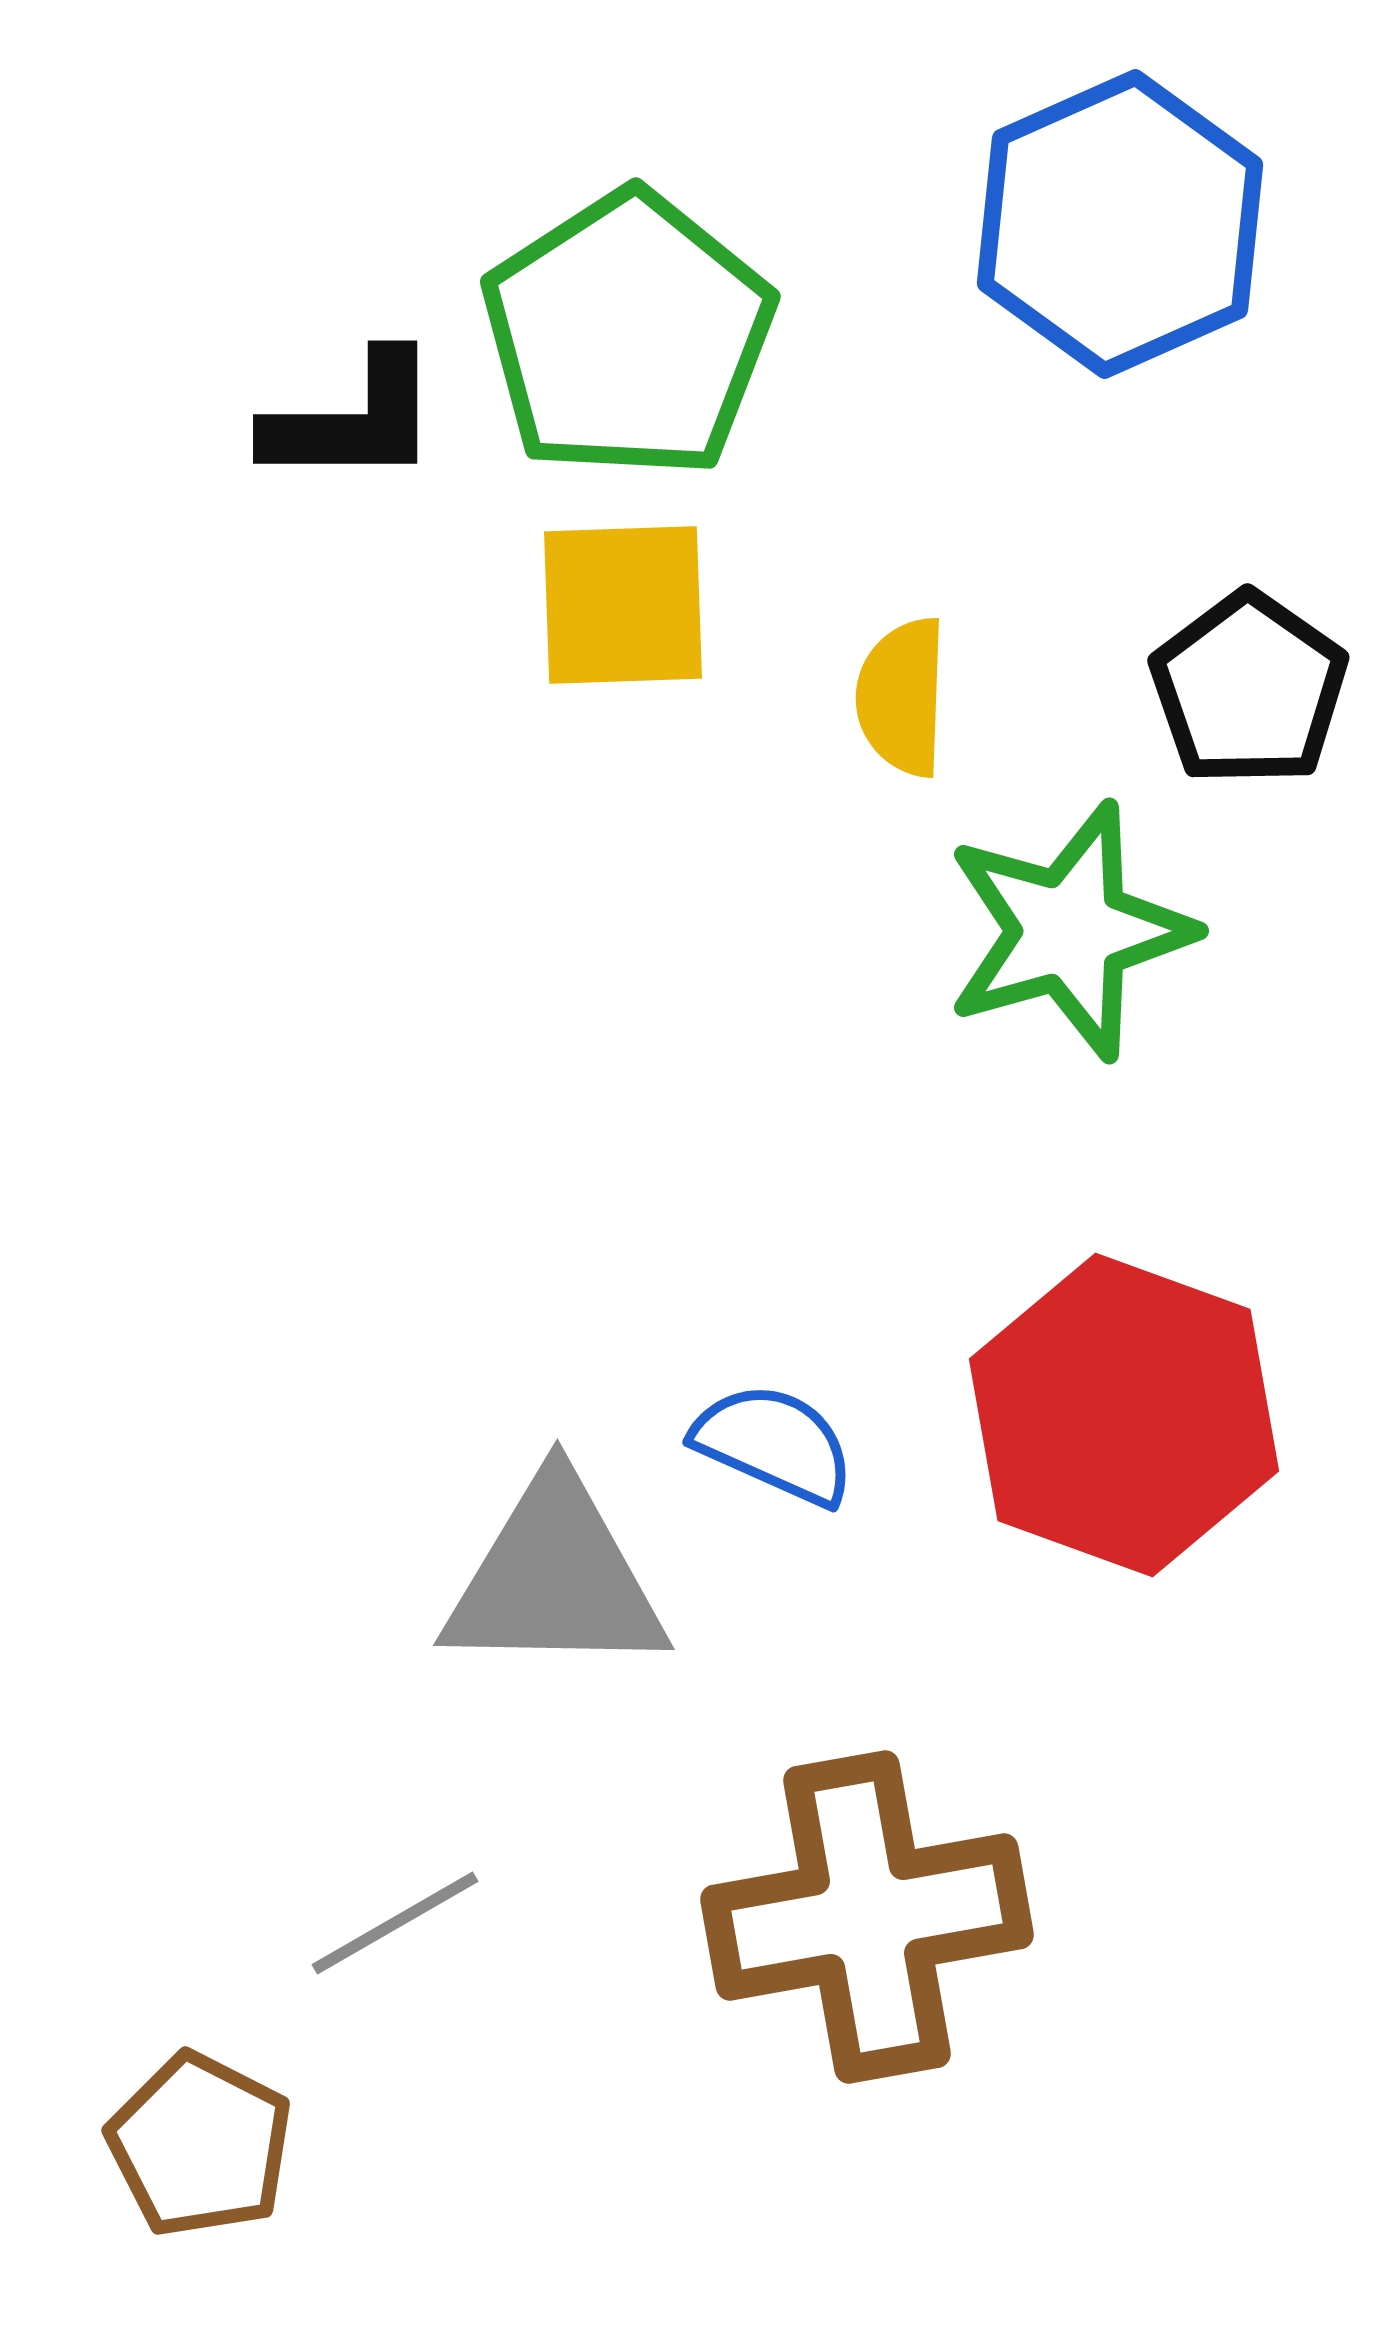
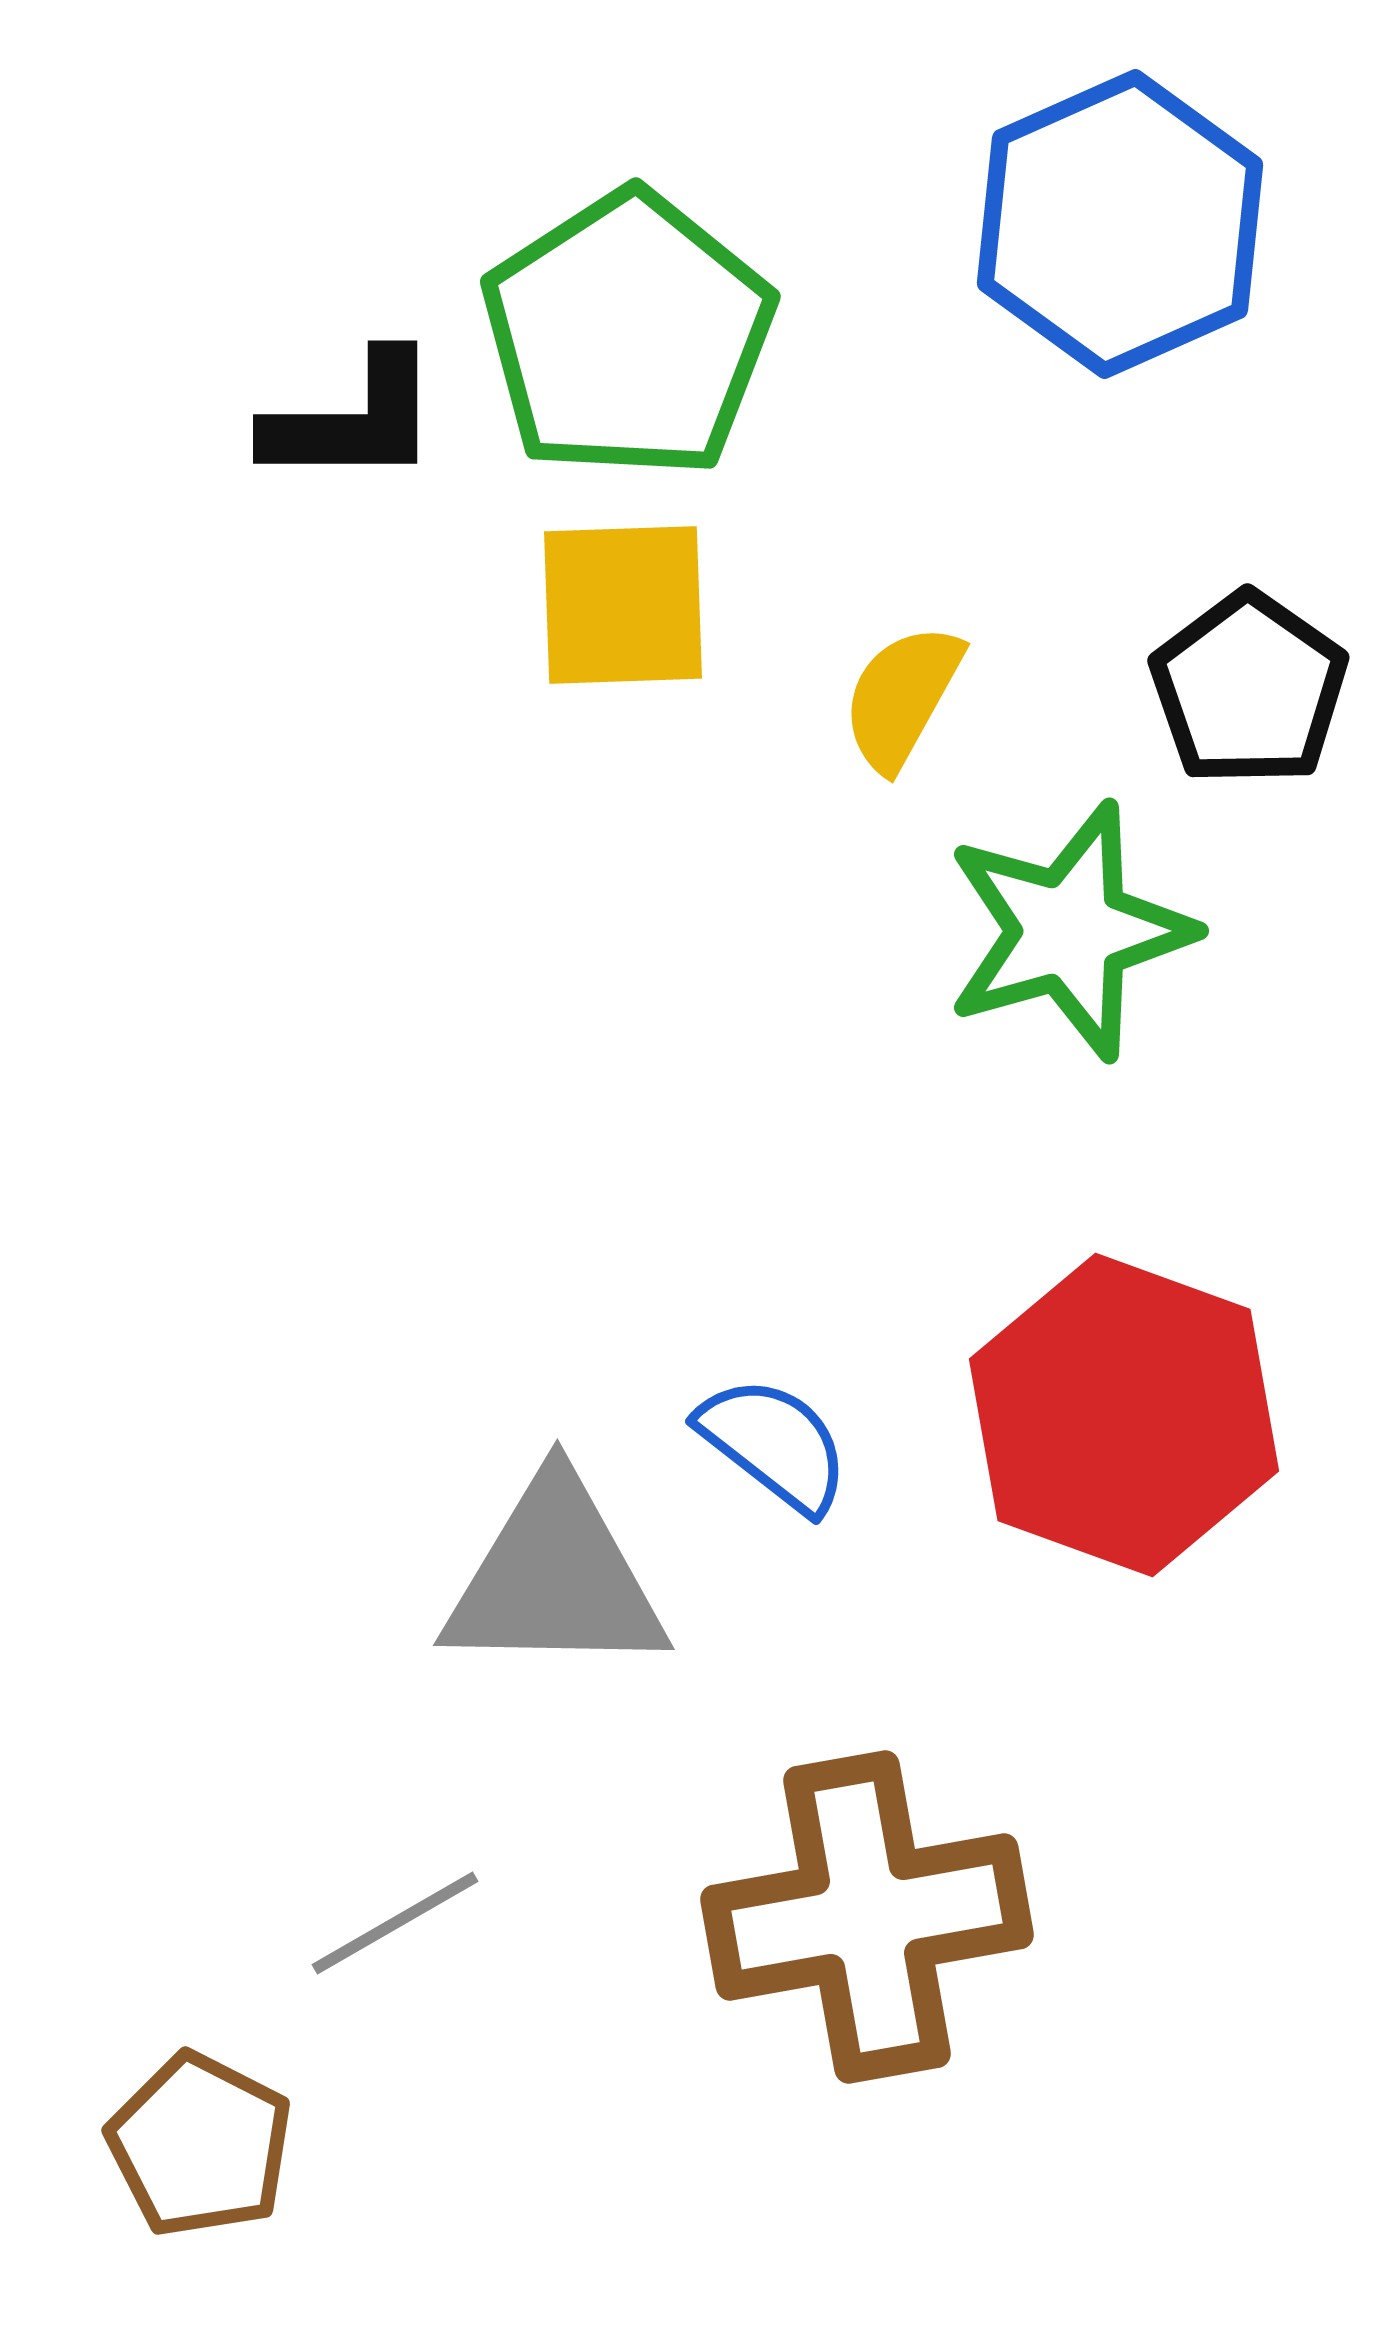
yellow semicircle: rotated 27 degrees clockwise
blue semicircle: rotated 14 degrees clockwise
